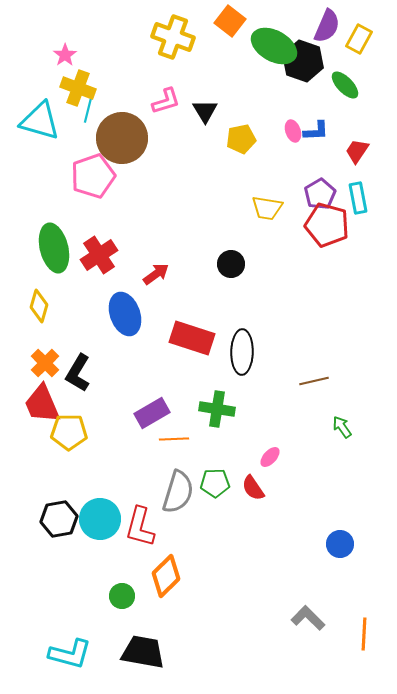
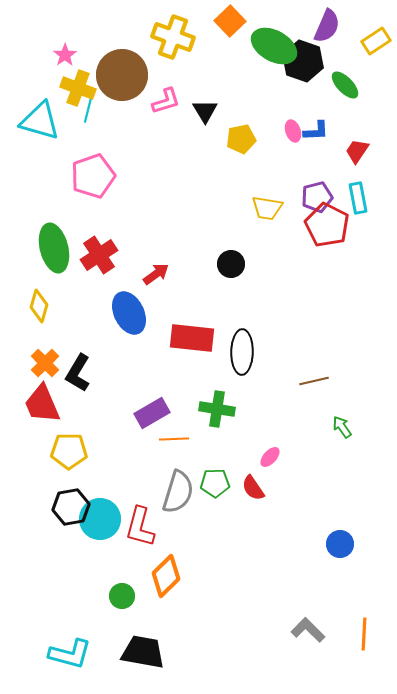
orange square at (230, 21): rotated 8 degrees clockwise
yellow rectangle at (359, 39): moved 17 px right, 2 px down; rotated 28 degrees clockwise
brown circle at (122, 138): moved 63 px up
purple pentagon at (320, 194): moved 3 px left, 3 px down; rotated 16 degrees clockwise
red pentagon at (327, 225): rotated 12 degrees clockwise
blue ellipse at (125, 314): moved 4 px right, 1 px up; rotated 6 degrees counterclockwise
red rectangle at (192, 338): rotated 12 degrees counterclockwise
yellow pentagon at (69, 432): moved 19 px down
black hexagon at (59, 519): moved 12 px right, 12 px up
gray L-shape at (308, 618): moved 12 px down
